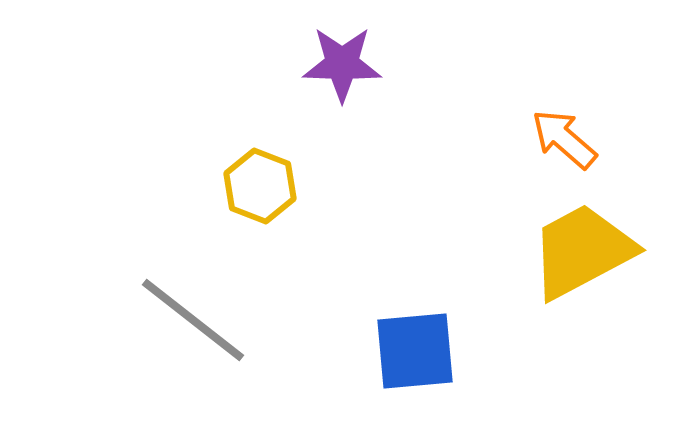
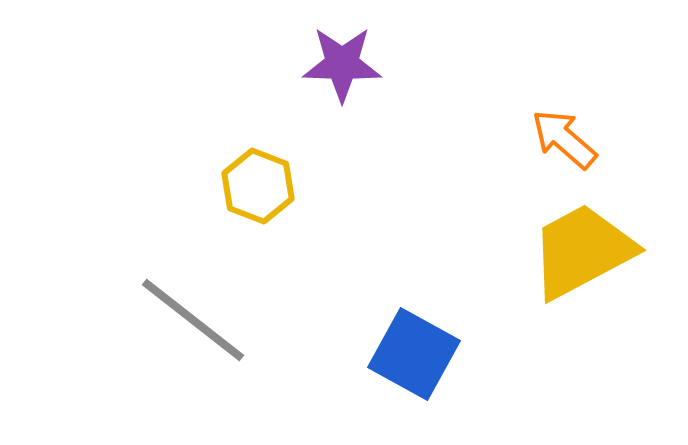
yellow hexagon: moved 2 px left
blue square: moved 1 px left, 3 px down; rotated 34 degrees clockwise
